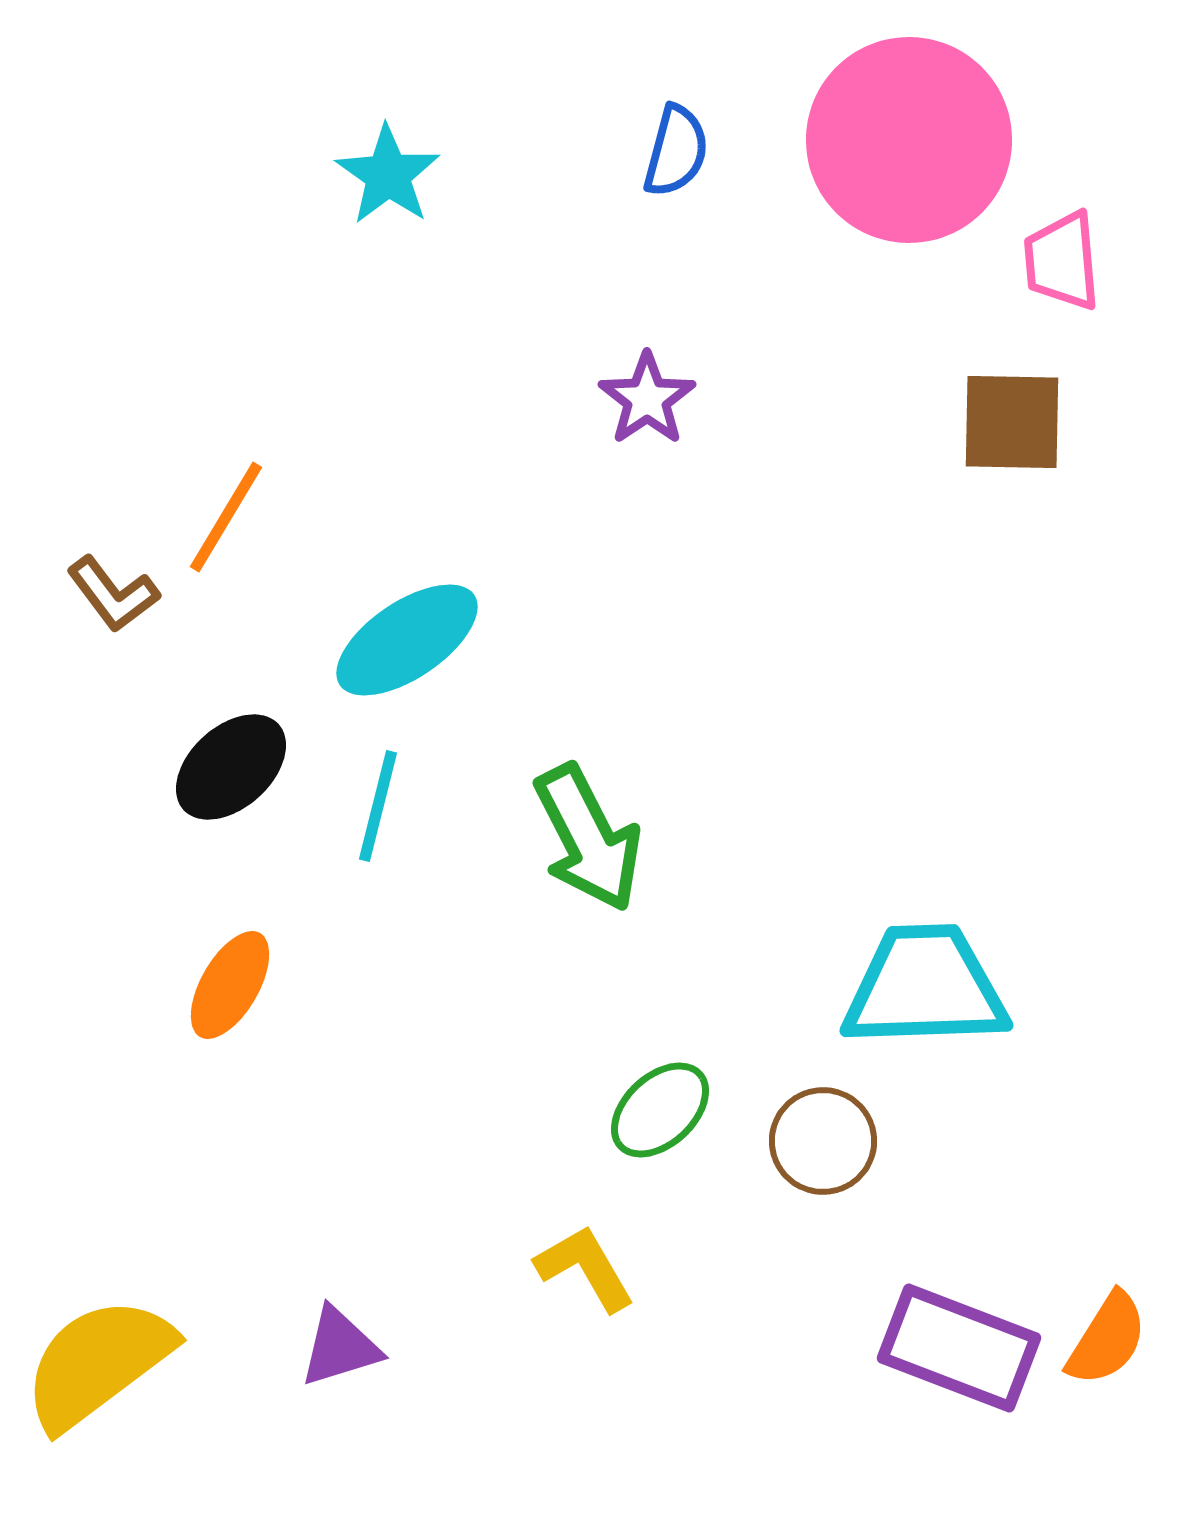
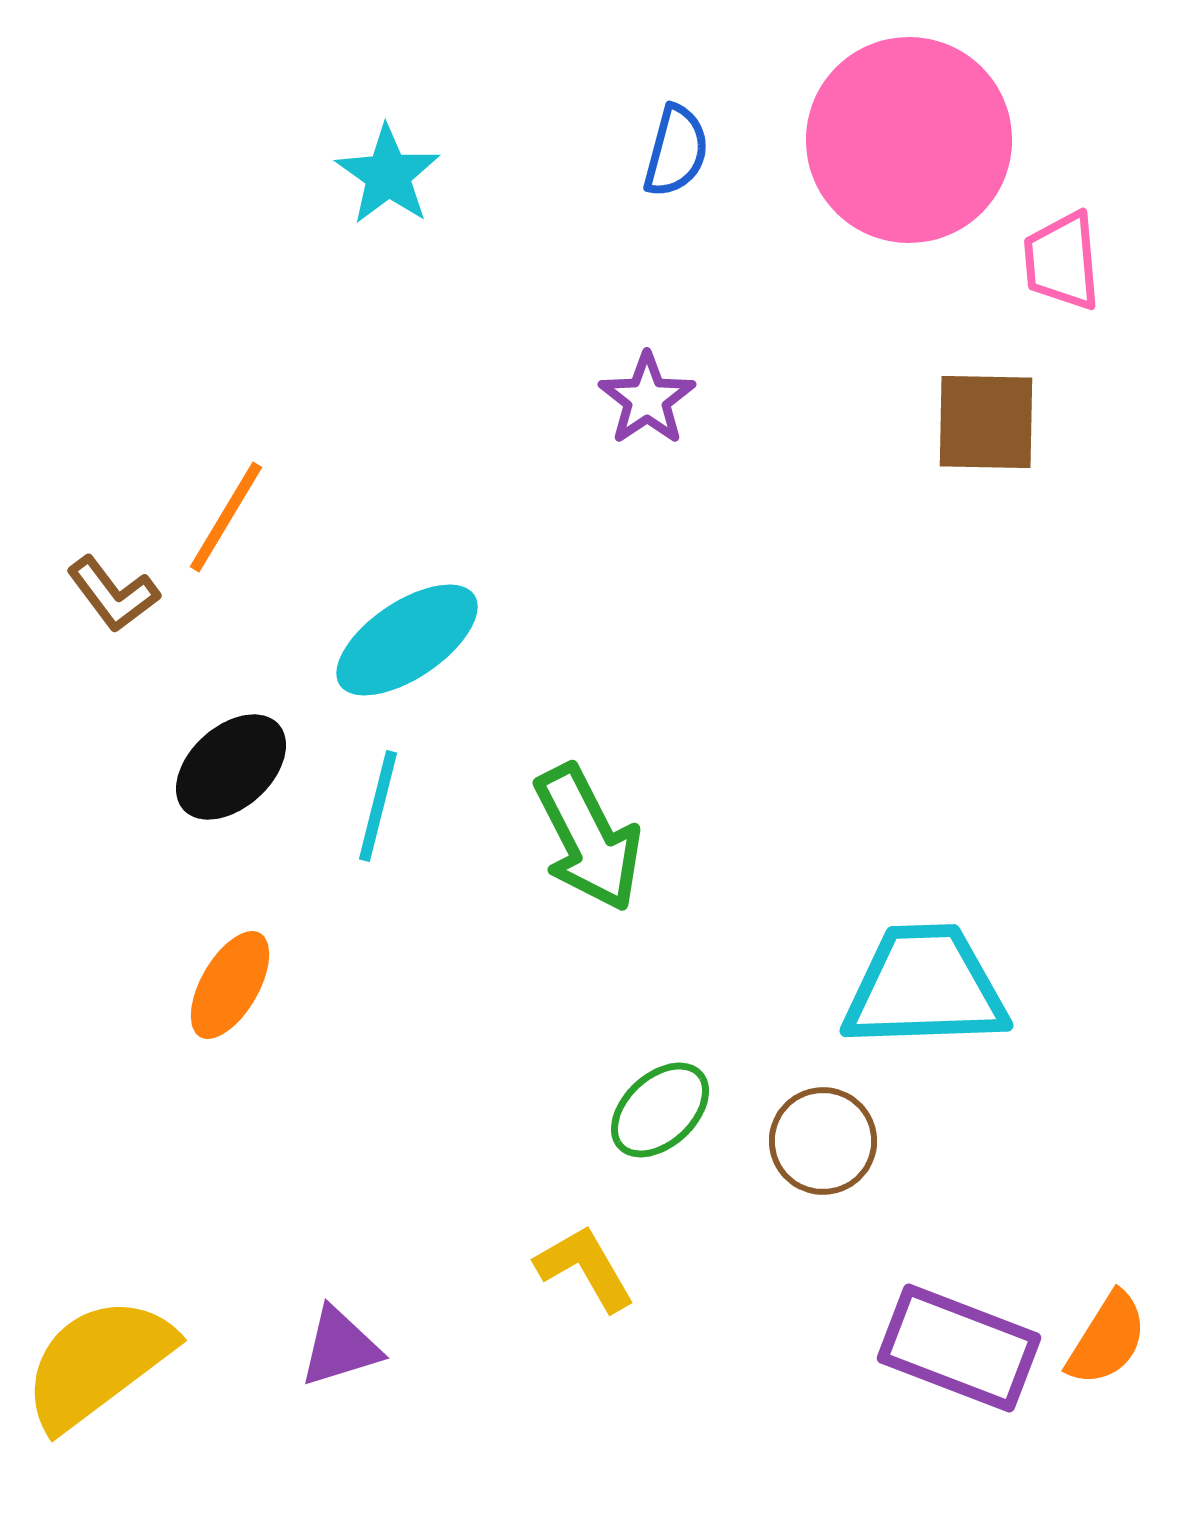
brown square: moved 26 px left
